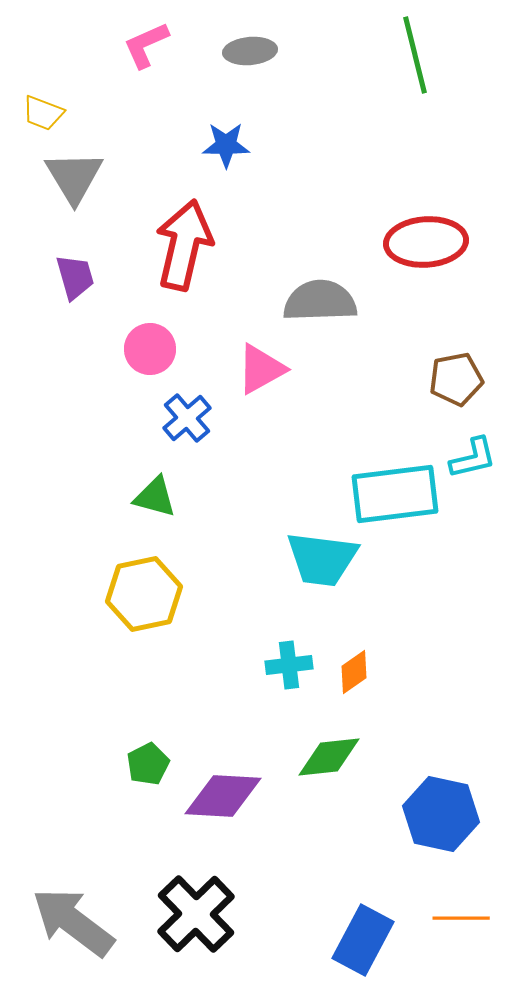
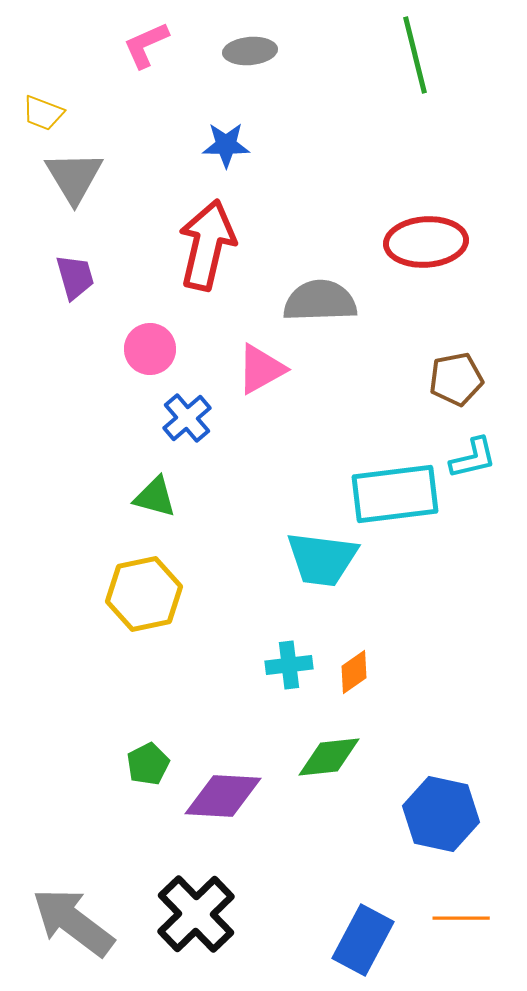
red arrow: moved 23 px right
